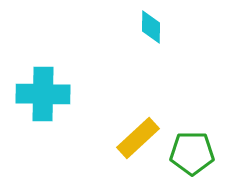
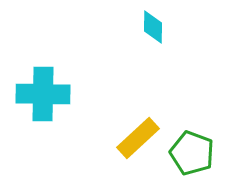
cyan diamond: moved 2 px right
green pentagon: rotated 21 degrees clockwise
